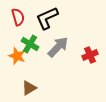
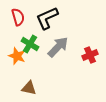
brown triangle: rotated 42 degrees clockwise
